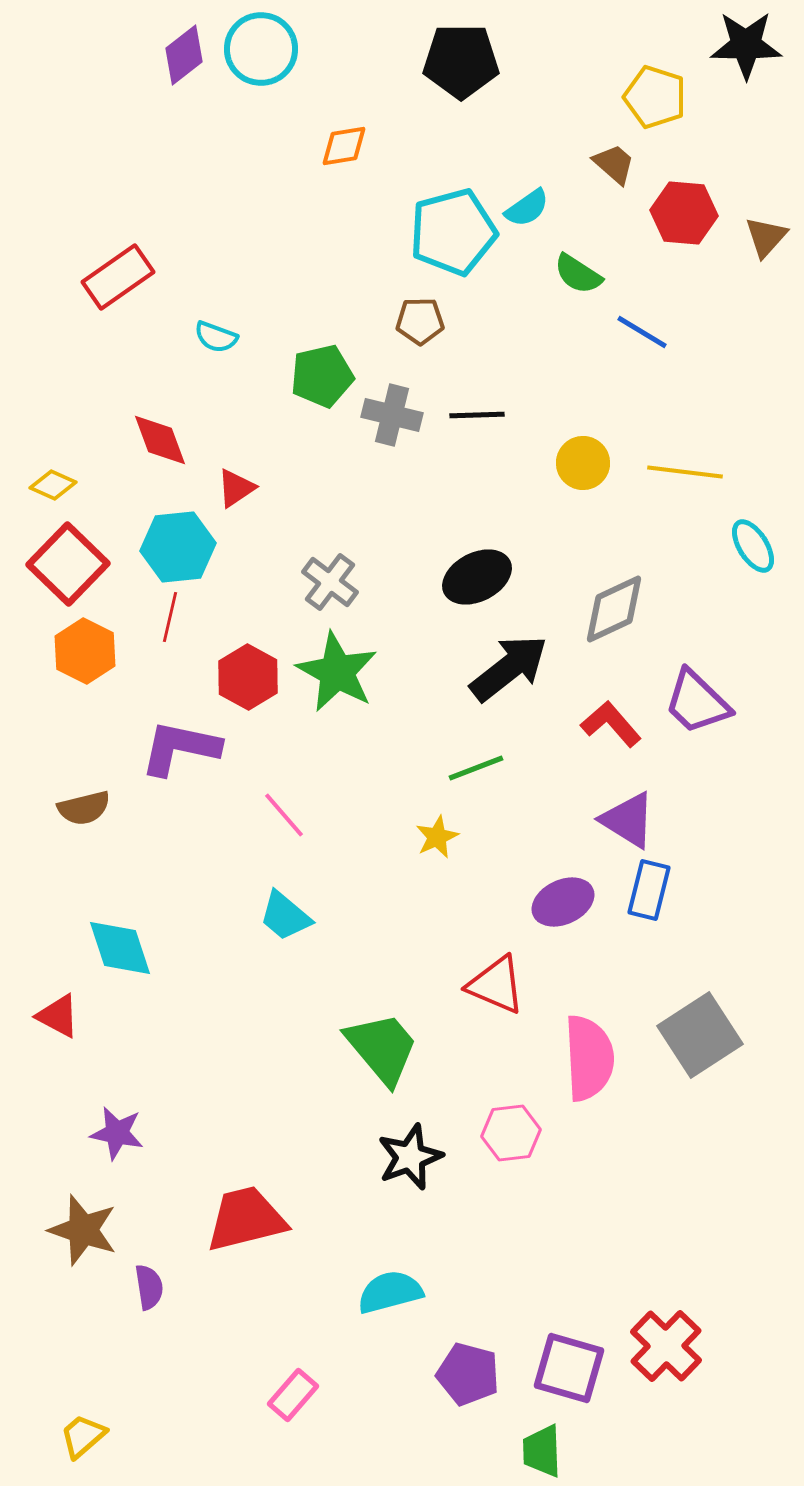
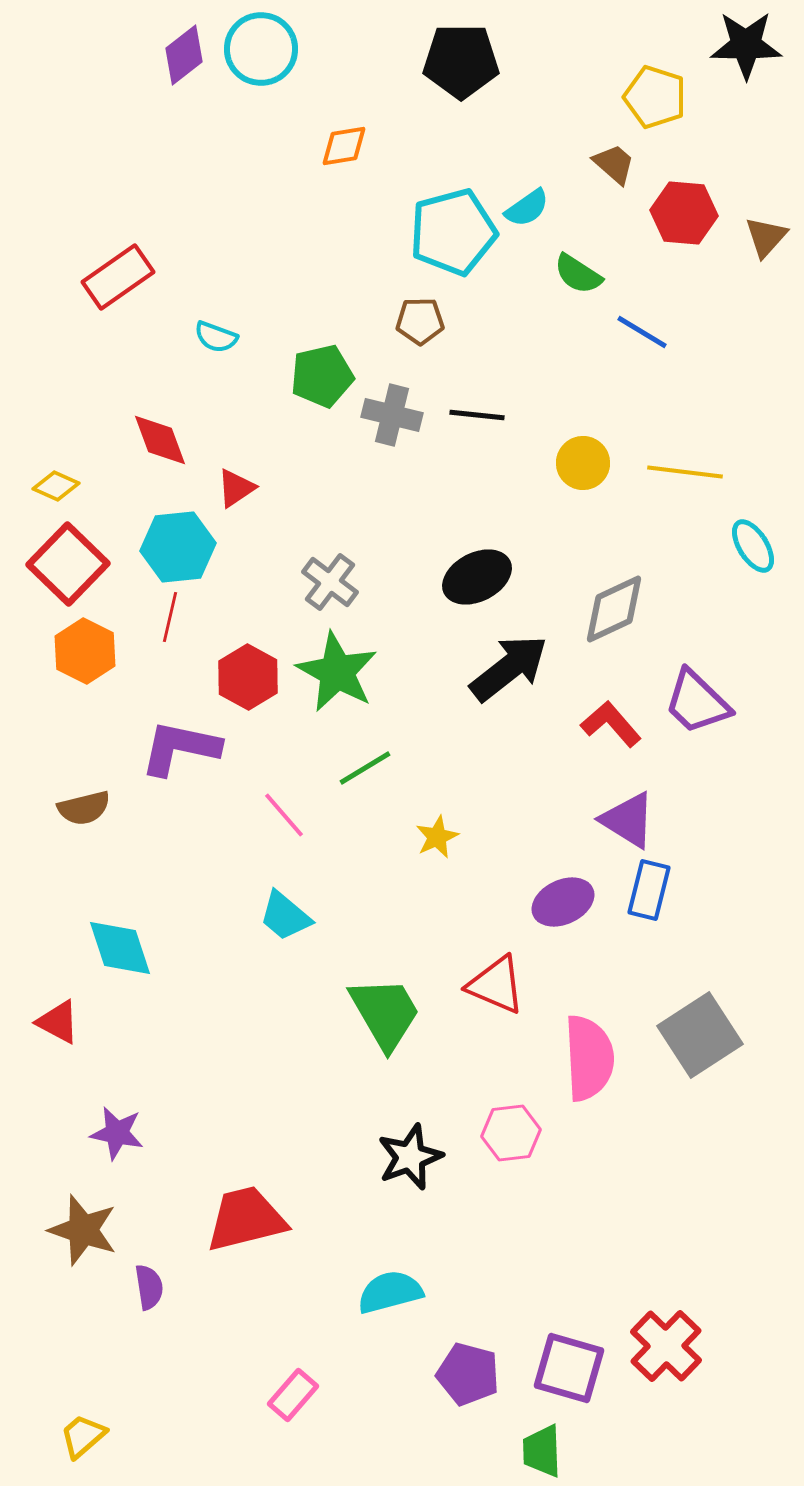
black line at (477, 415): rotated 8 degrees clockwise
yellow diamond at (53, 485): moved 3 px right, 1 px down
green line at (476, 768): moved 111 px left; rotated 10 degrees counterclockwise
red triangle at (58, 1016): moved 6 px down
green trapezoid at (382, 1048): moved 3 px right, 35 px up; rotated 10 degrees clockwise
